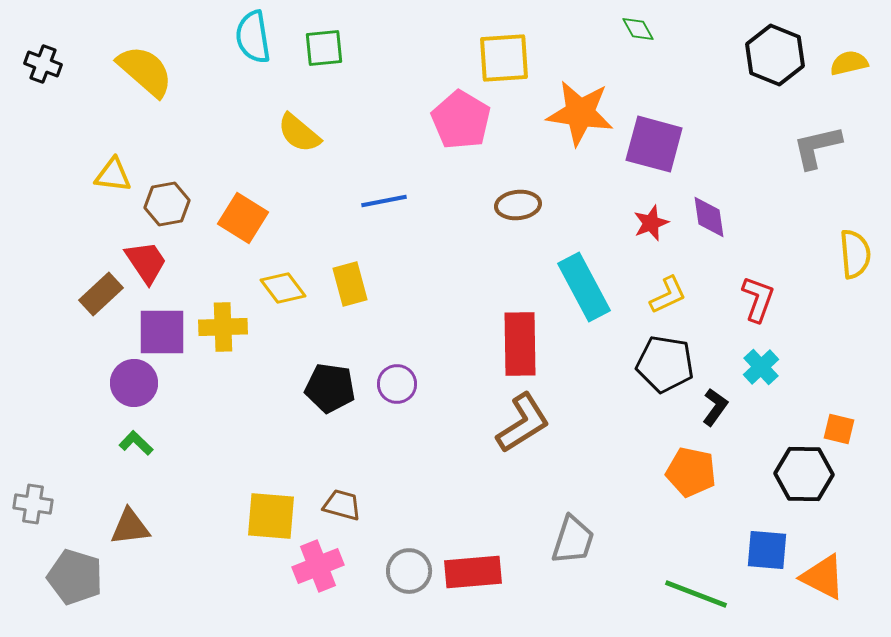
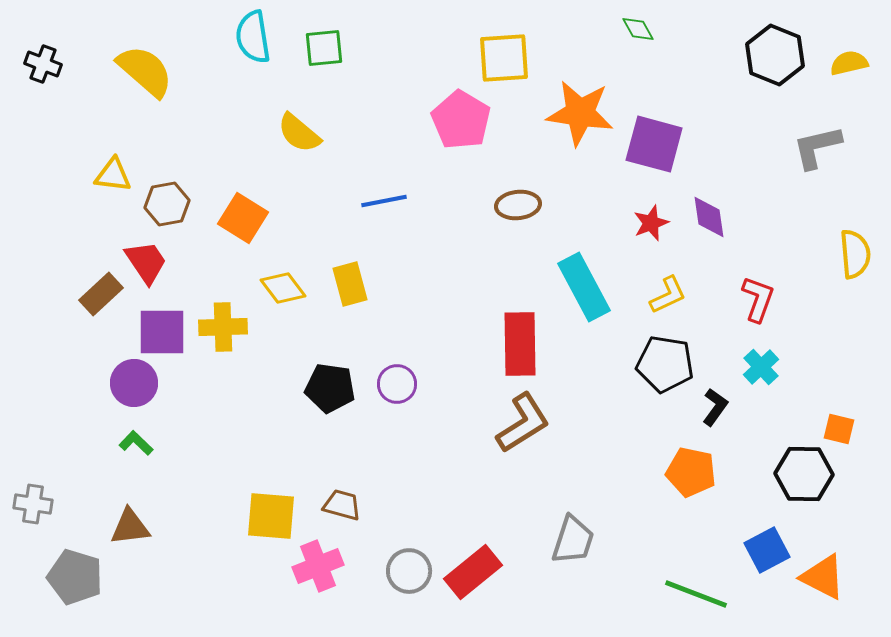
blue square at (767, 550): rotated 33 degrees counterclockwise
red rectangle at (473, 572): rotated 34 degrees counterclockwise
